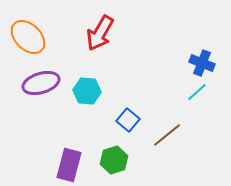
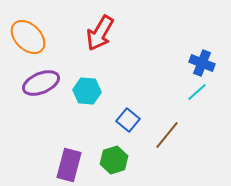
purple ellipse: rotated 6 degrees counterclockwise
brown line: rotated 12 degrees counterclockwise
